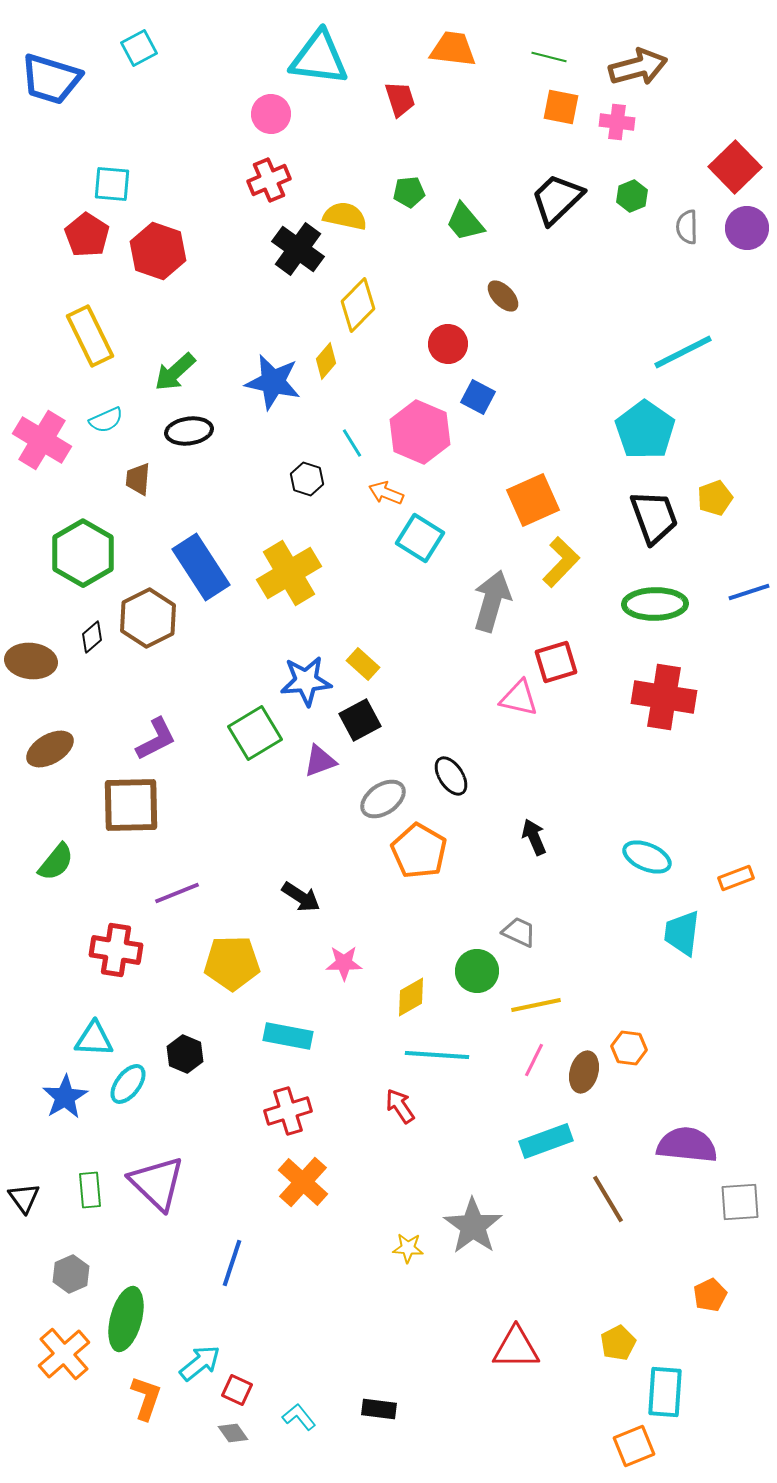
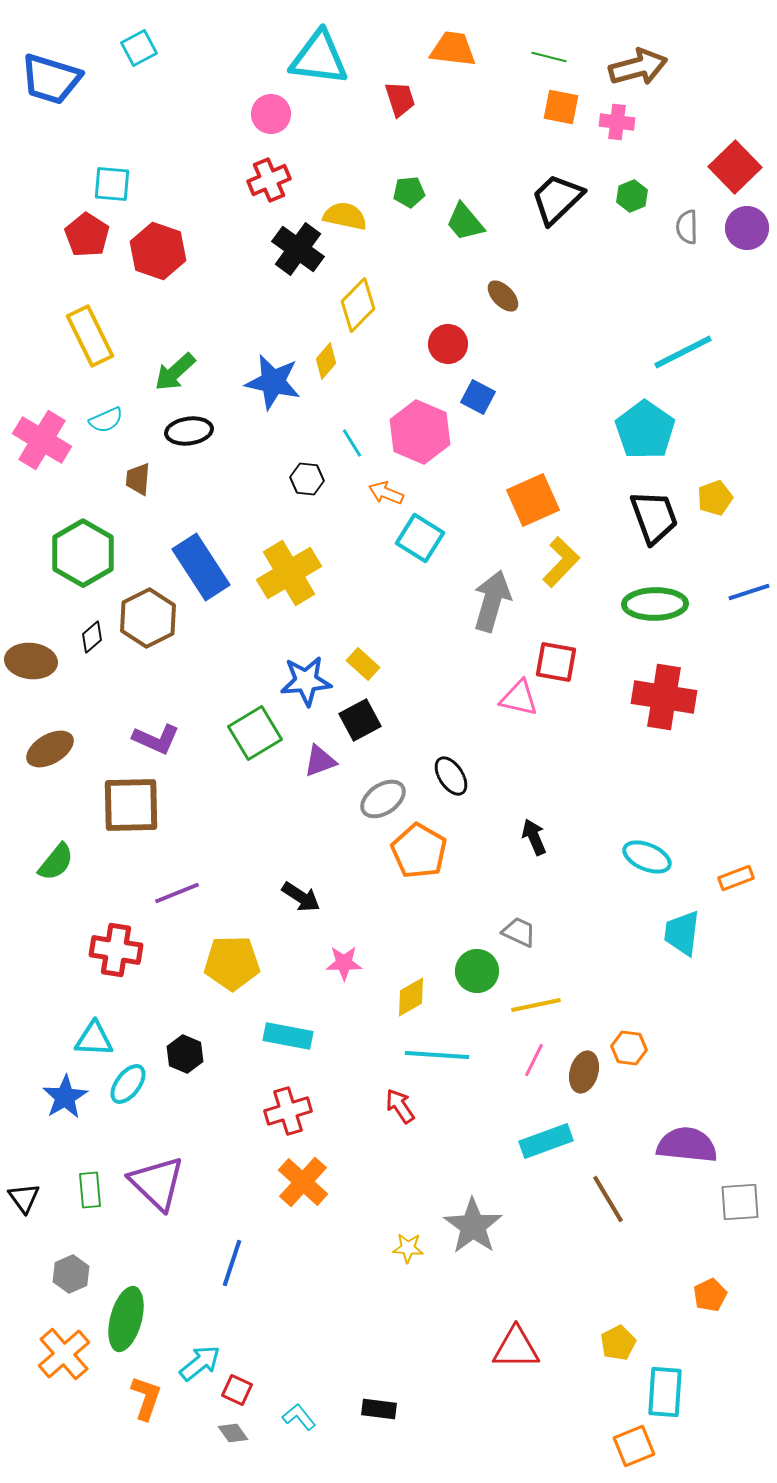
black hexagon at (307, 479): rotated 12 degrees counterclockwise
red square at (556, 662): rotated 27 degrees clockwise
purple L-shape at (156, 739): rotated 51 degrees clockwise
